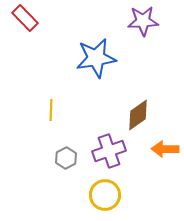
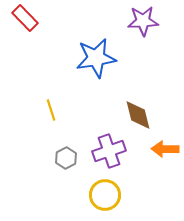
yellow line: rotated 20 degrees counterclockwise
brown diamond: rotated 68 degrees counterclockwise
